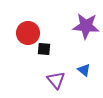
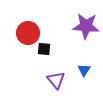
blue triangle: rotated 24 degrees clockwise
